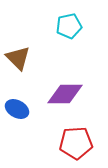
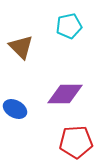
brown triangle: moved 3 px right, 11 px up
blue ellipse: moved 2 px left
red pentagon: moved 1 px up
